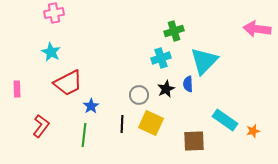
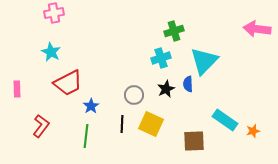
gray circle: moved 5 px left
yellow square: moved 1 px down
green line: moved 2 px right, 1 px down
